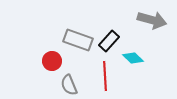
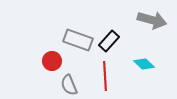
cyan diamond: moved 11 px right, 6 px down
